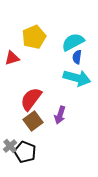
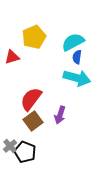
red triangle: moved 1 px up
